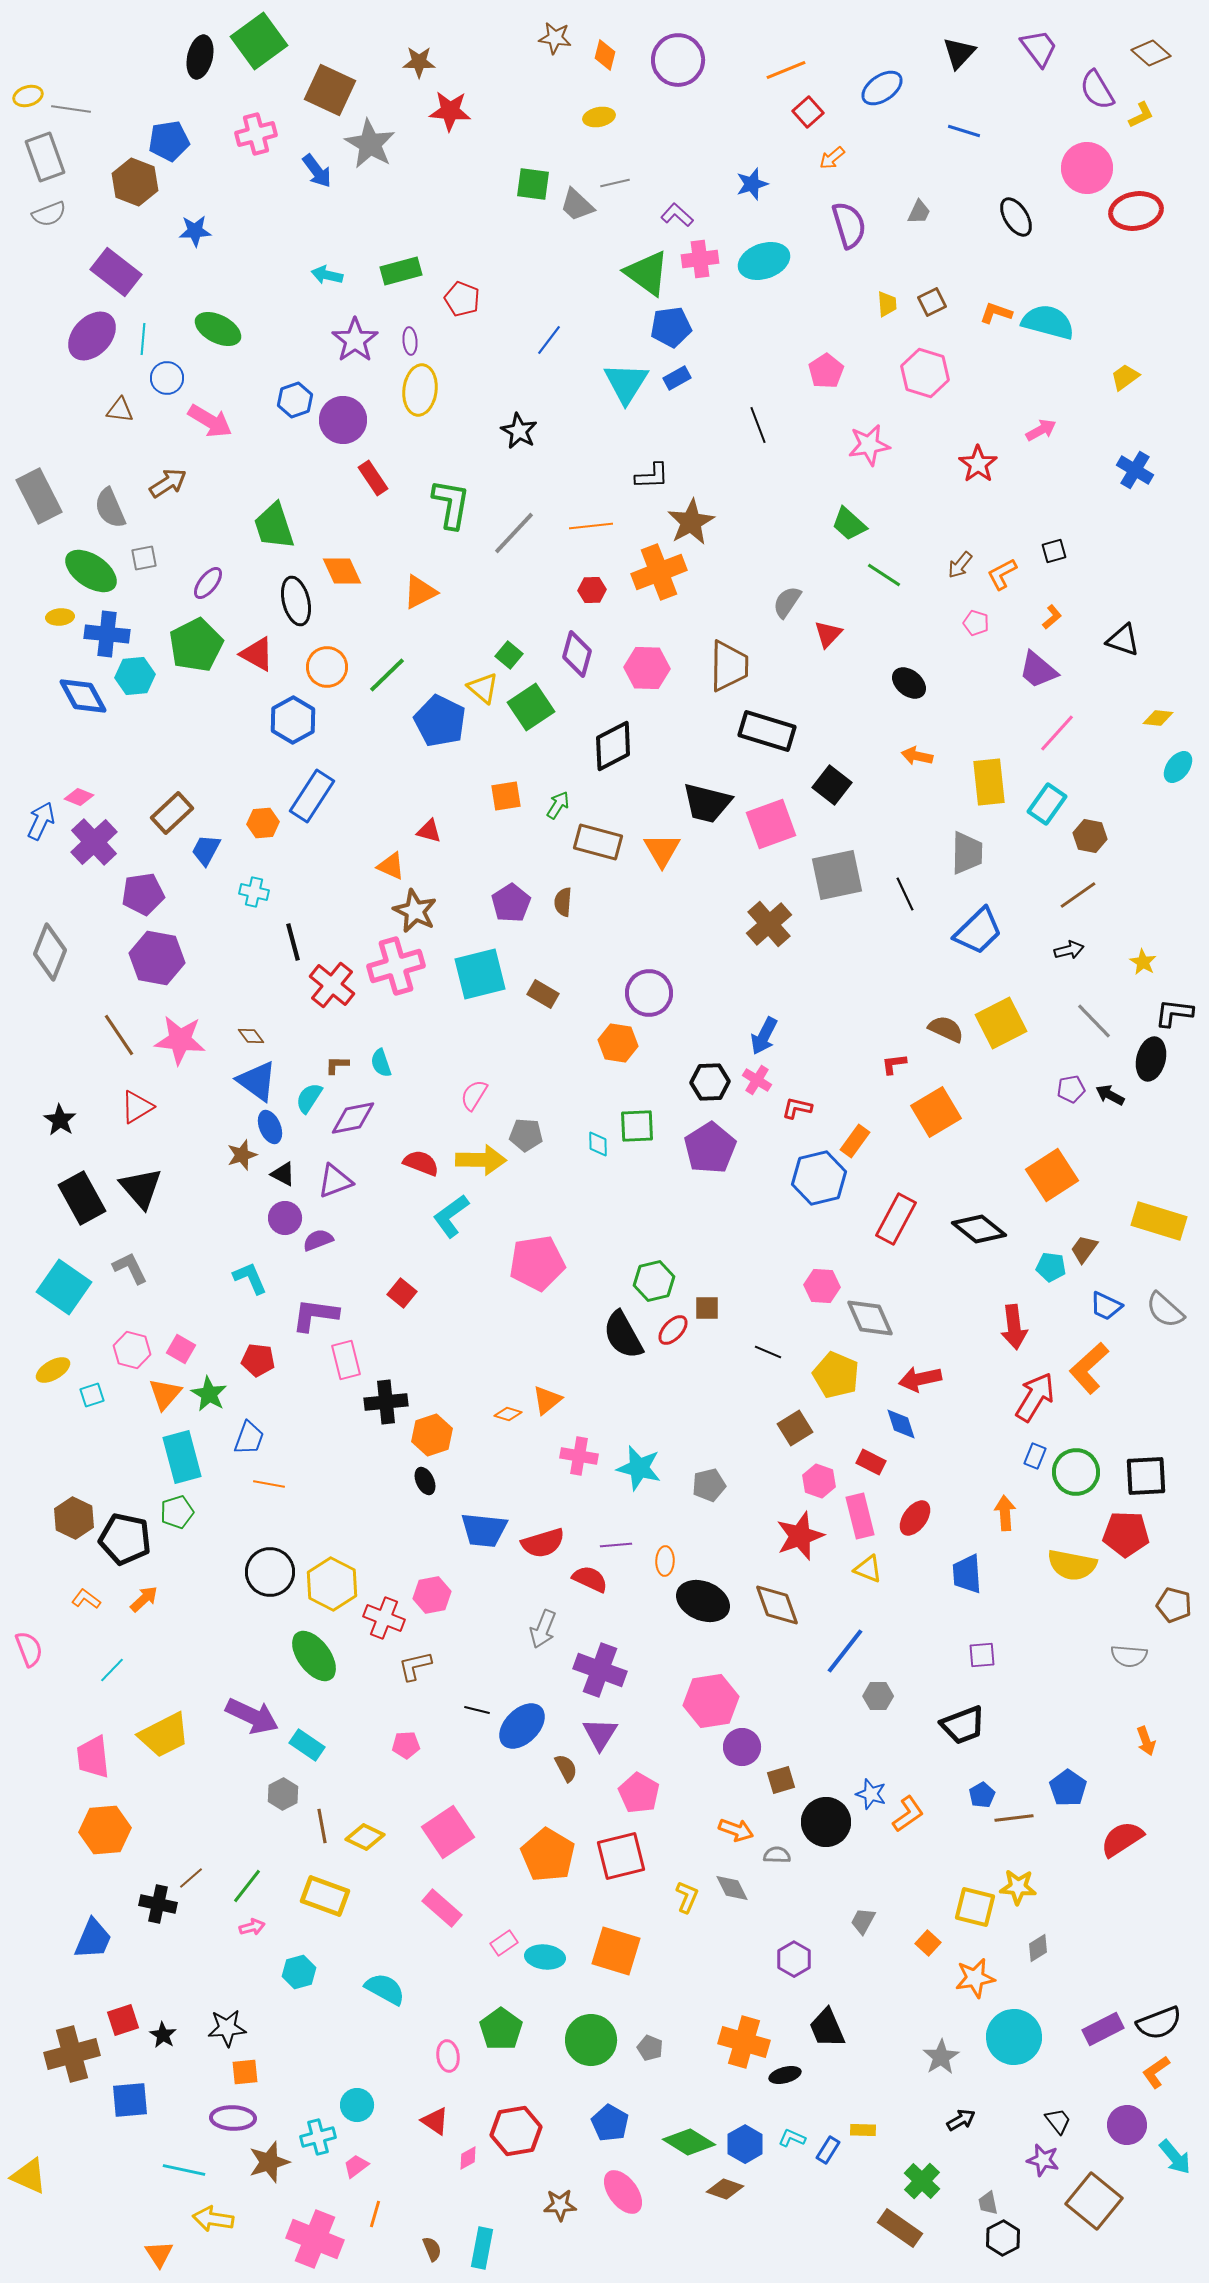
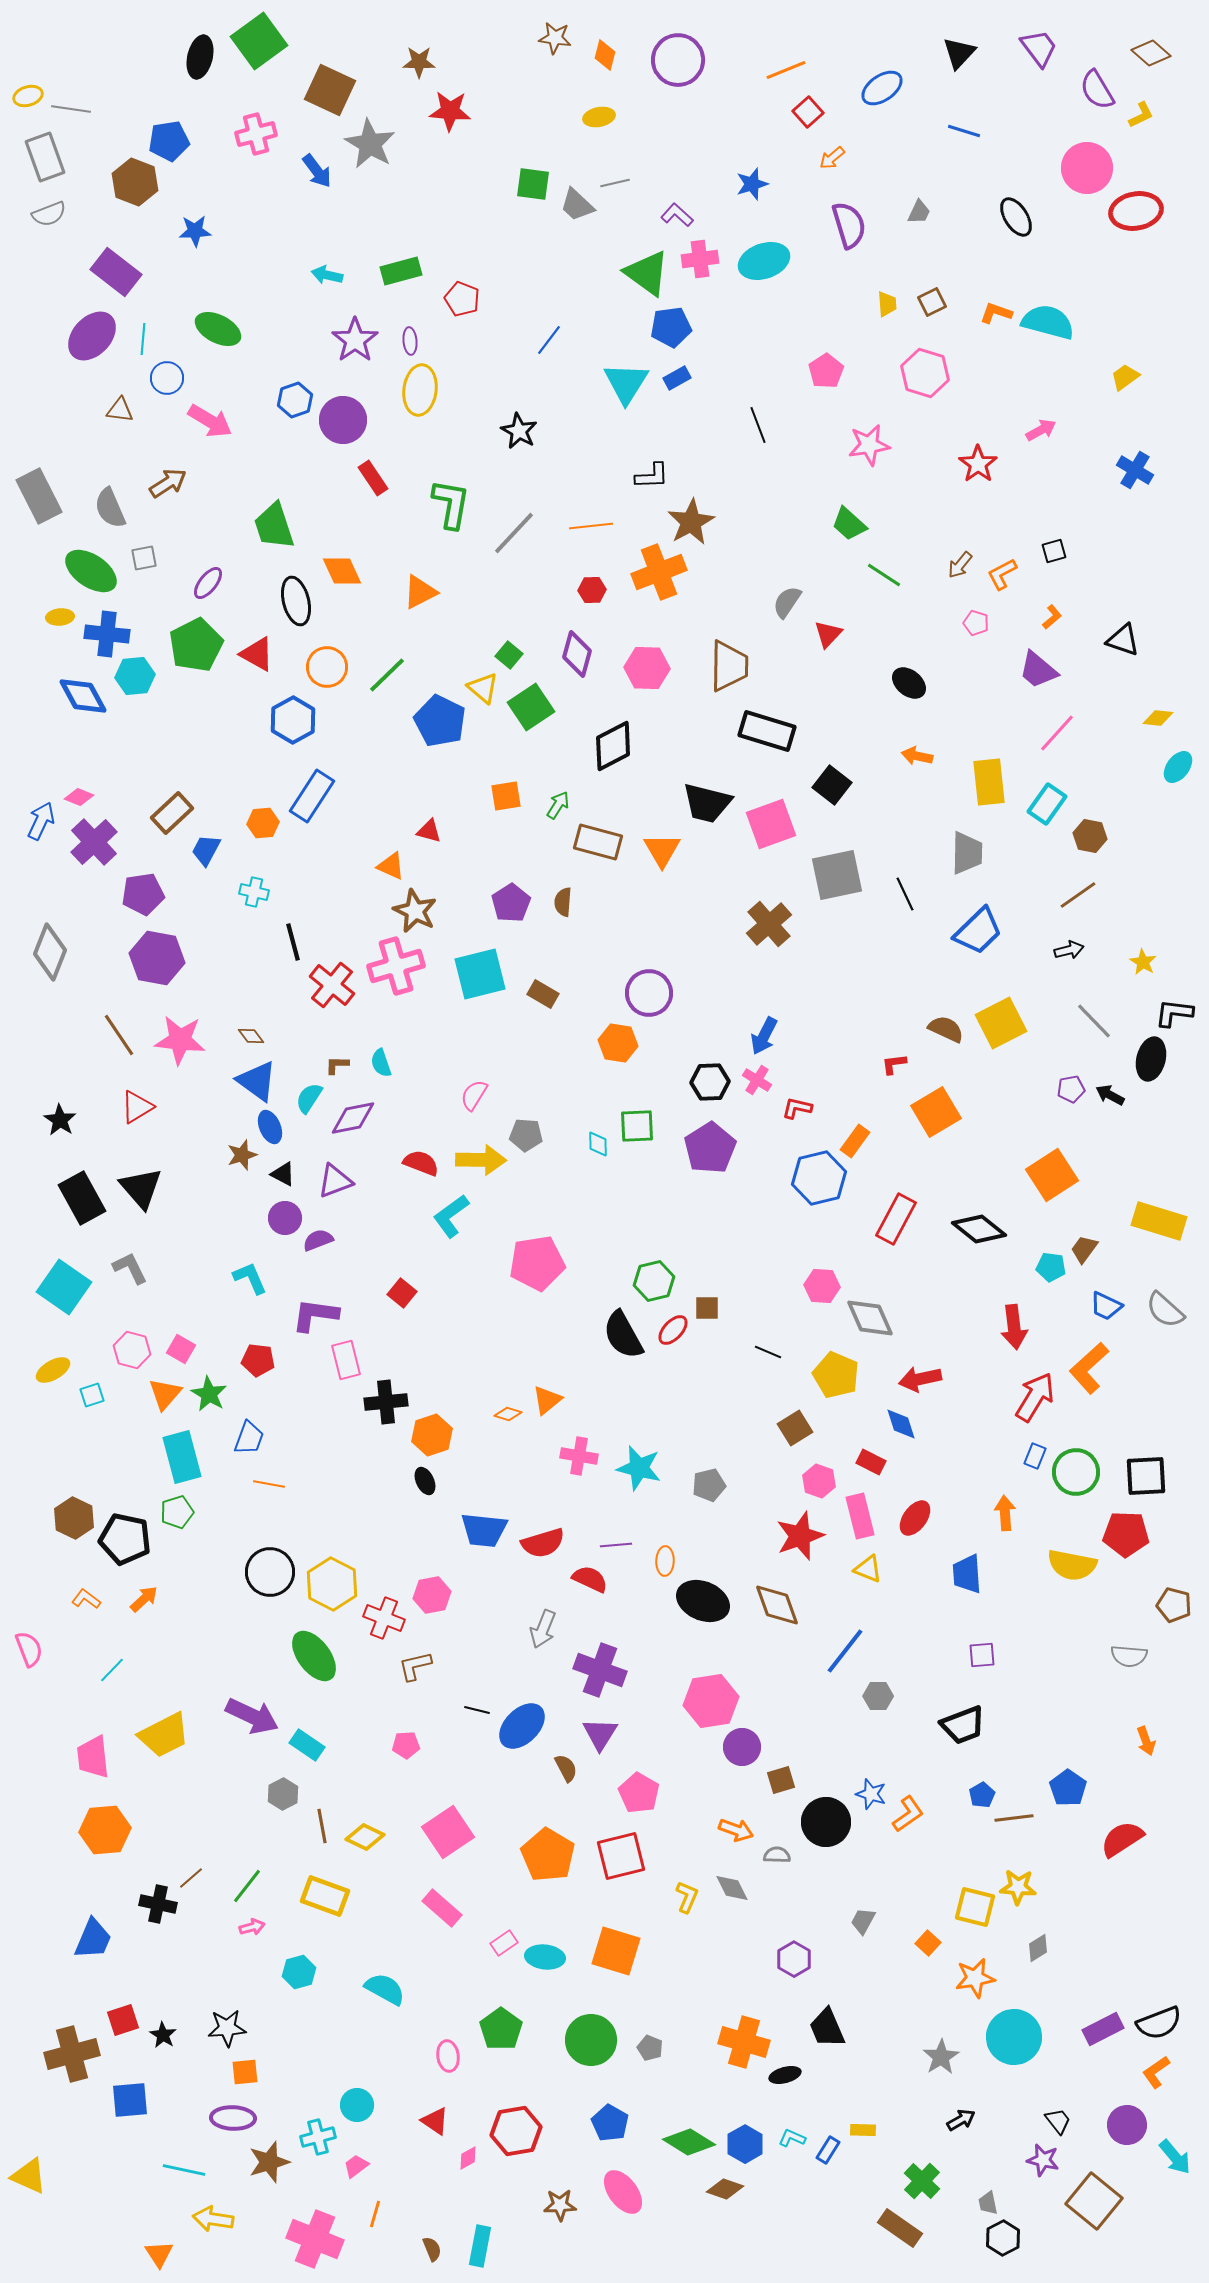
cyan rectangle at (482, 2248): moved 2 px left, 2 px up
